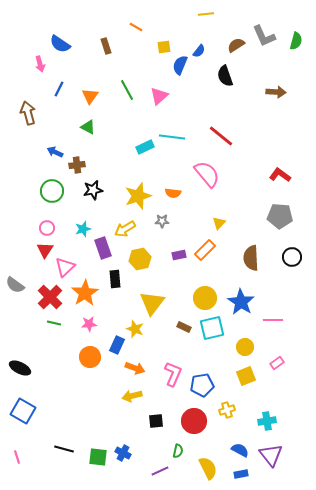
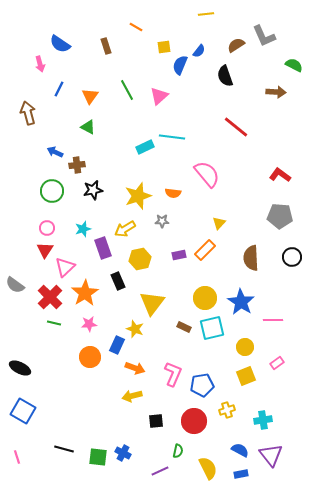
green semicircle at (296, 41): moved 2 px left, 24 px down; rotated 78 degrees counterclockwise
red line at (221, 136): moved 15 px right, 9 px up
black rectangle at (115, 279): moved 3 px right, 2 px down; rotated 18 degrees counterclockwise
cyan cross at (267, 421): moved 4 px left, 1 px up
